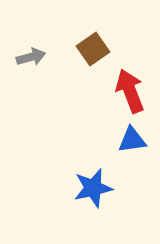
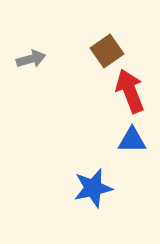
brown square: moved 14 px right, 2 px down
gray arrow: moved 2 px down
blue triangle: rotated 8 degrees clockwise
